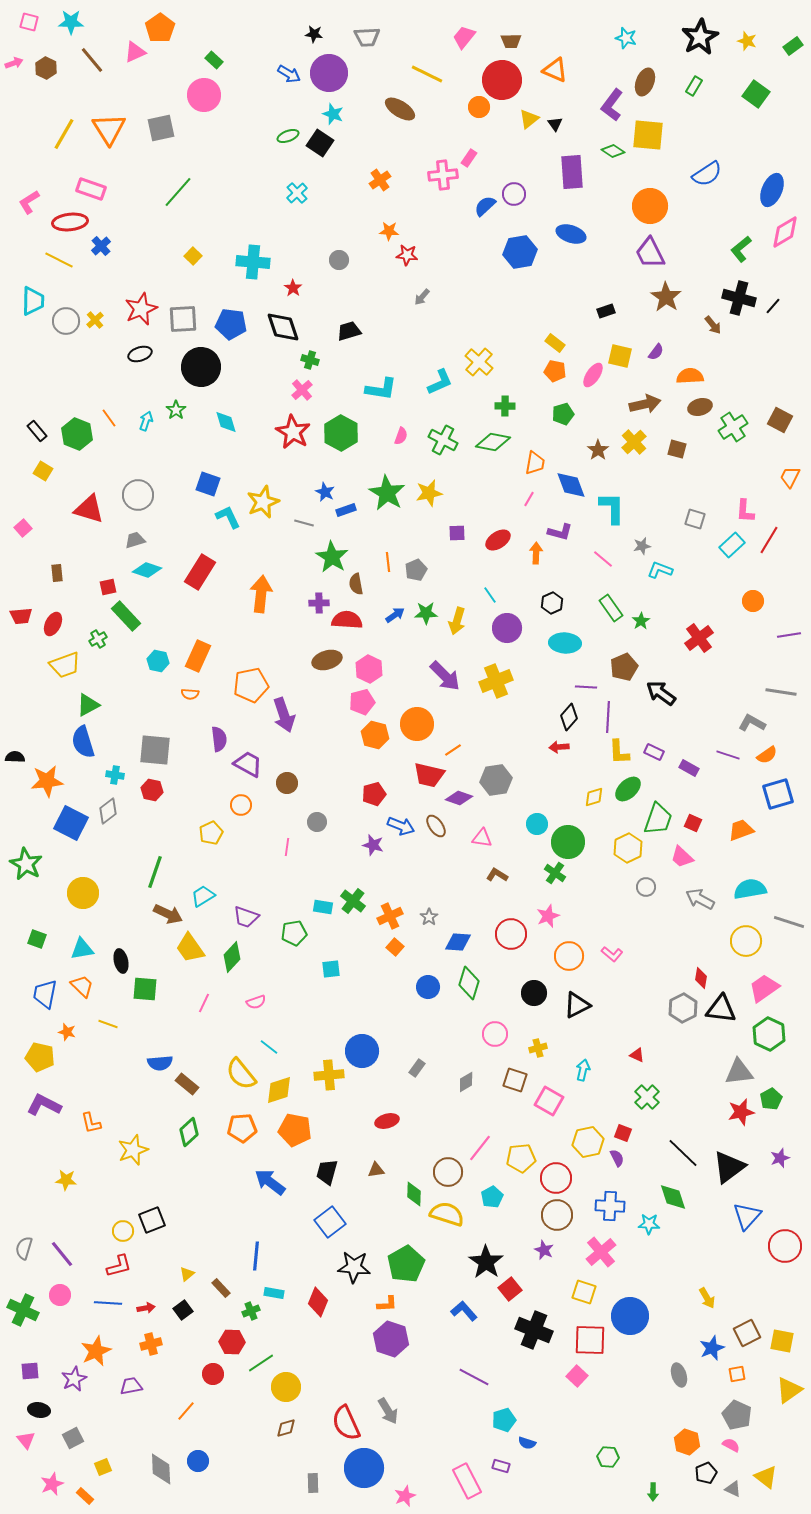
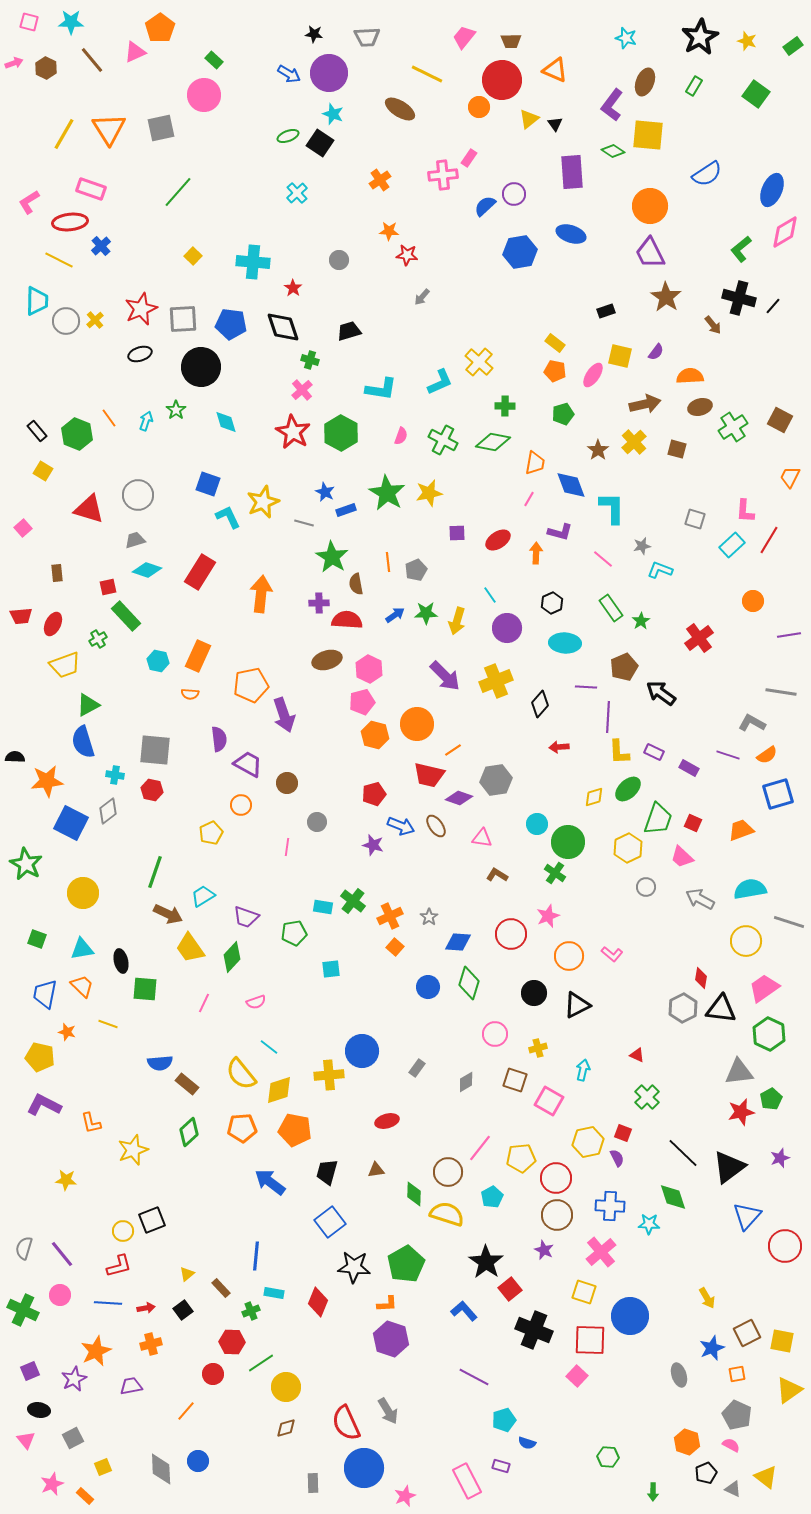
cyan trapezoid at (33, 301): moved 4 px right
black diamond at (569, 717): moved 29 px left, 13 px up
purple square at (30, 1371): rotated 18 degrees counterclockwise
